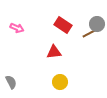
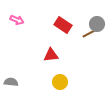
pink arrow: moved 8 px up
red triangle: moved 3 px left, 3 px down
gray semicircle: rotated 56 degrees counterclockwise
